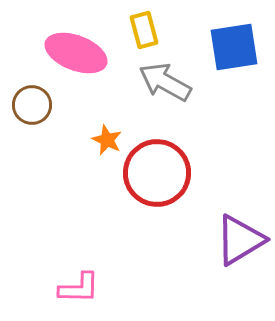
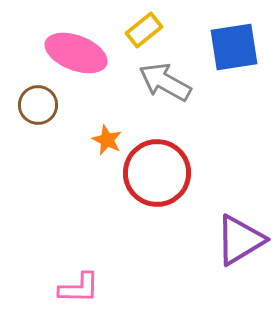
yellow rectangle: rotated 66 degrees clockwise
brown circle: moved 6 px right
